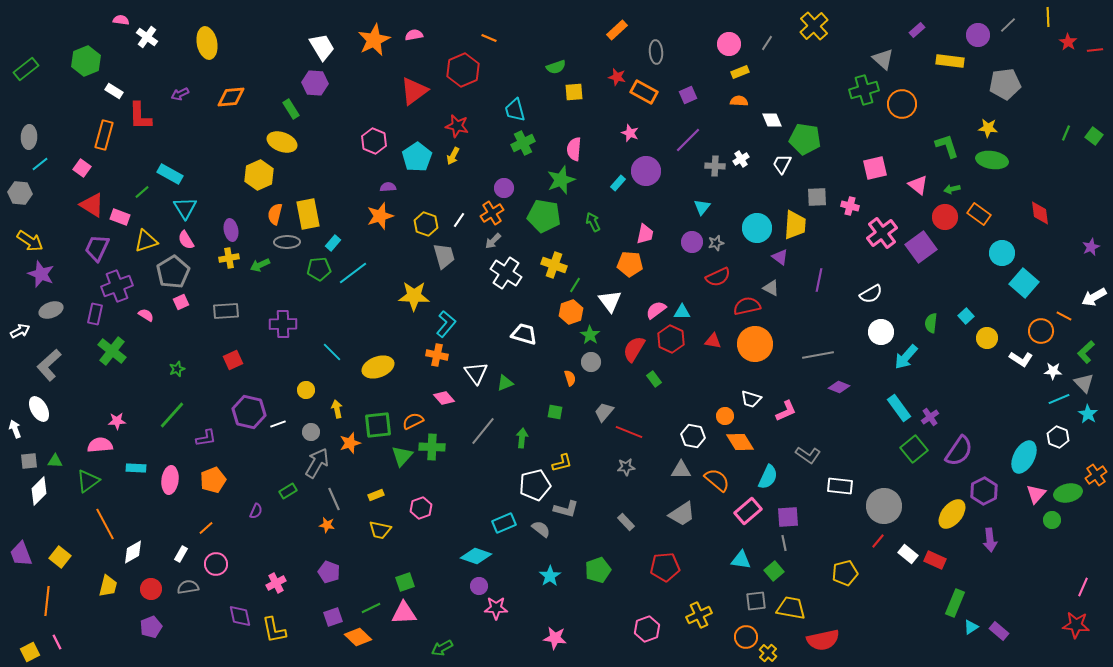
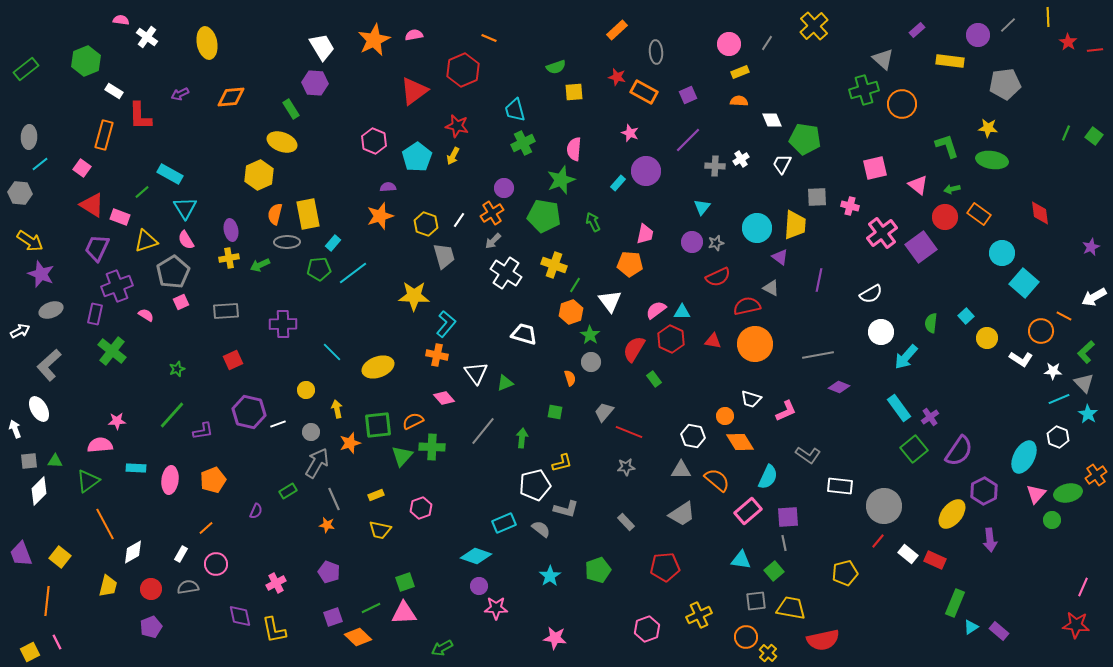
purple L-shape at (206, 438): moved 3 px left, 7 px up
